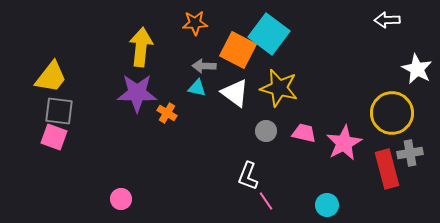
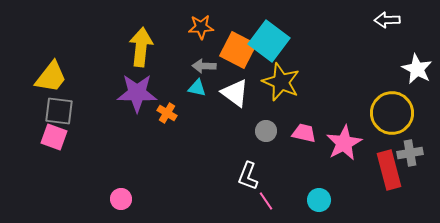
orange star: moved 6 px right, 4 px down
cyan square: moved 7 px down
yellow star: moved 2 px right, 6 px up; rotated 9 degrees clockwise
red rectangle: moved 2 px right, 1 px down
cyan circle: moved 8 px left, 5 px up
